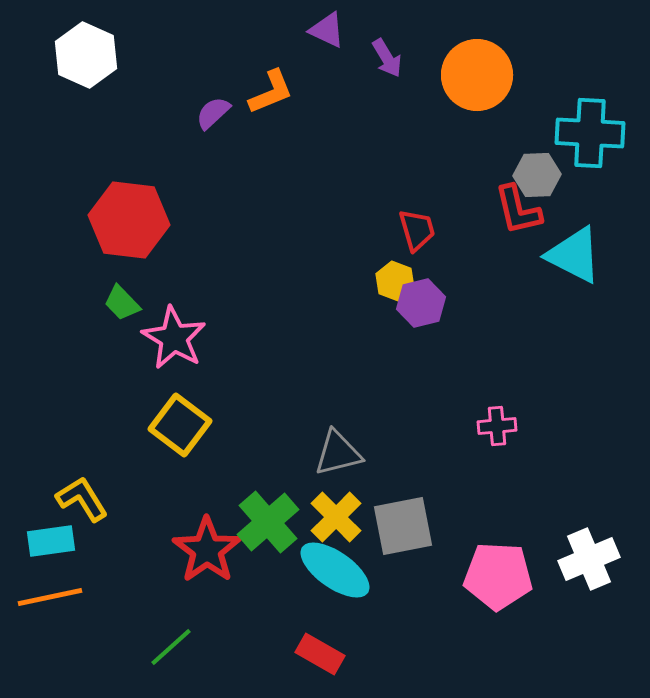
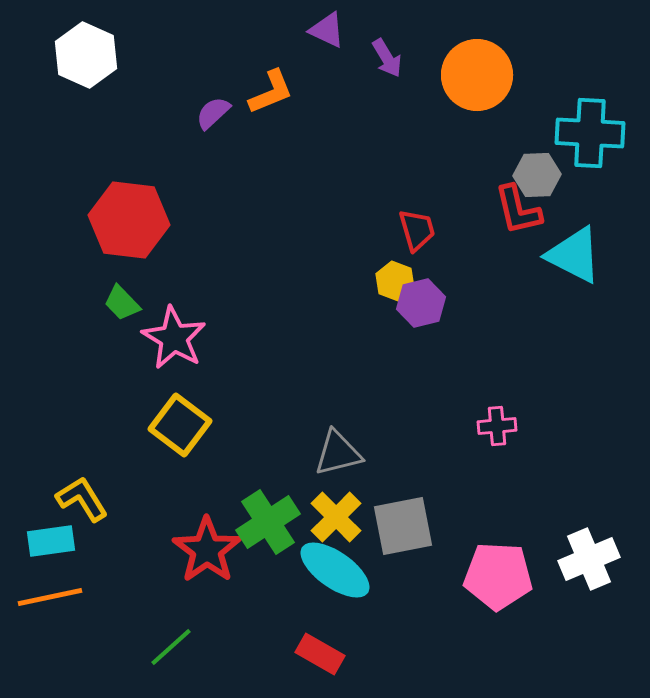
green cross: rotated 8 degrees clockwise
